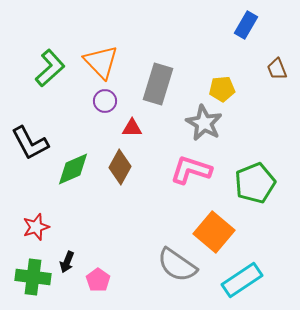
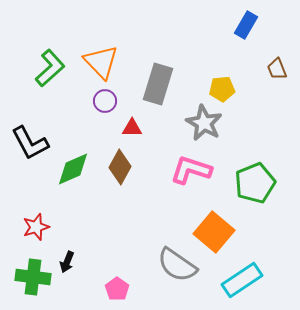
pink pentagon: moved 19 px right, 9 px down
